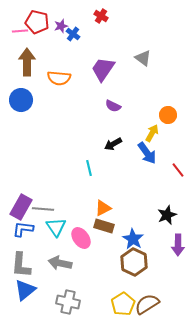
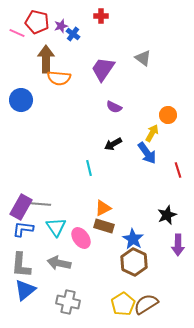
red cross: rotated 32 degrees counterclockwise
pink line: moved 3 px left, 2 px down; rotated 28 degrees clockwise
brown arrow: moved 19 px right, 3 px up
purple semicircle: moved 1 px right, 1 px down
red line: rotated 21 degrees clockwise
gray line: moved 3 px left, 5 px up
gray arrow: moved 1 px left
brown semicircle: moved 1 px left
